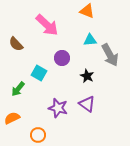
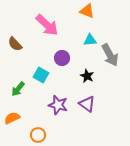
brown semicircle: moved 1 px left
cyan square: moved 2 px right, 2 px down
purple star: moved 3 px up
